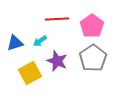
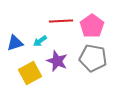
red line: moved 4 px right, 2 px down
gray pentagon: rotated 28 degrees counterclockwise
